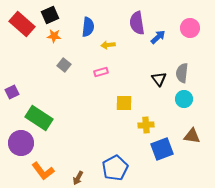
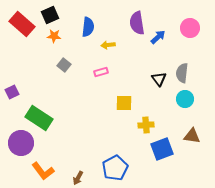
cyan circle: moved 1 px right
